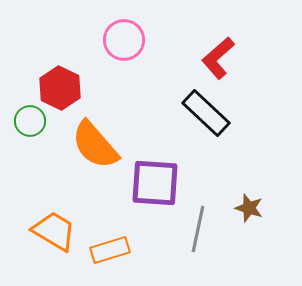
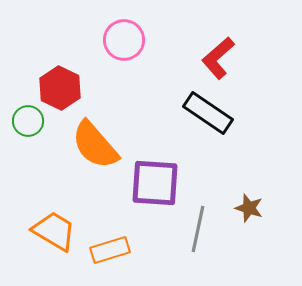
black rectangle: moved 2 px right; rotated 9 degrees counterclockwise
green circle: moved 2 px left
